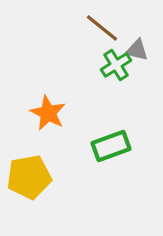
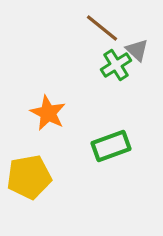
gray triangle: rotated 30 degrees clockwise
